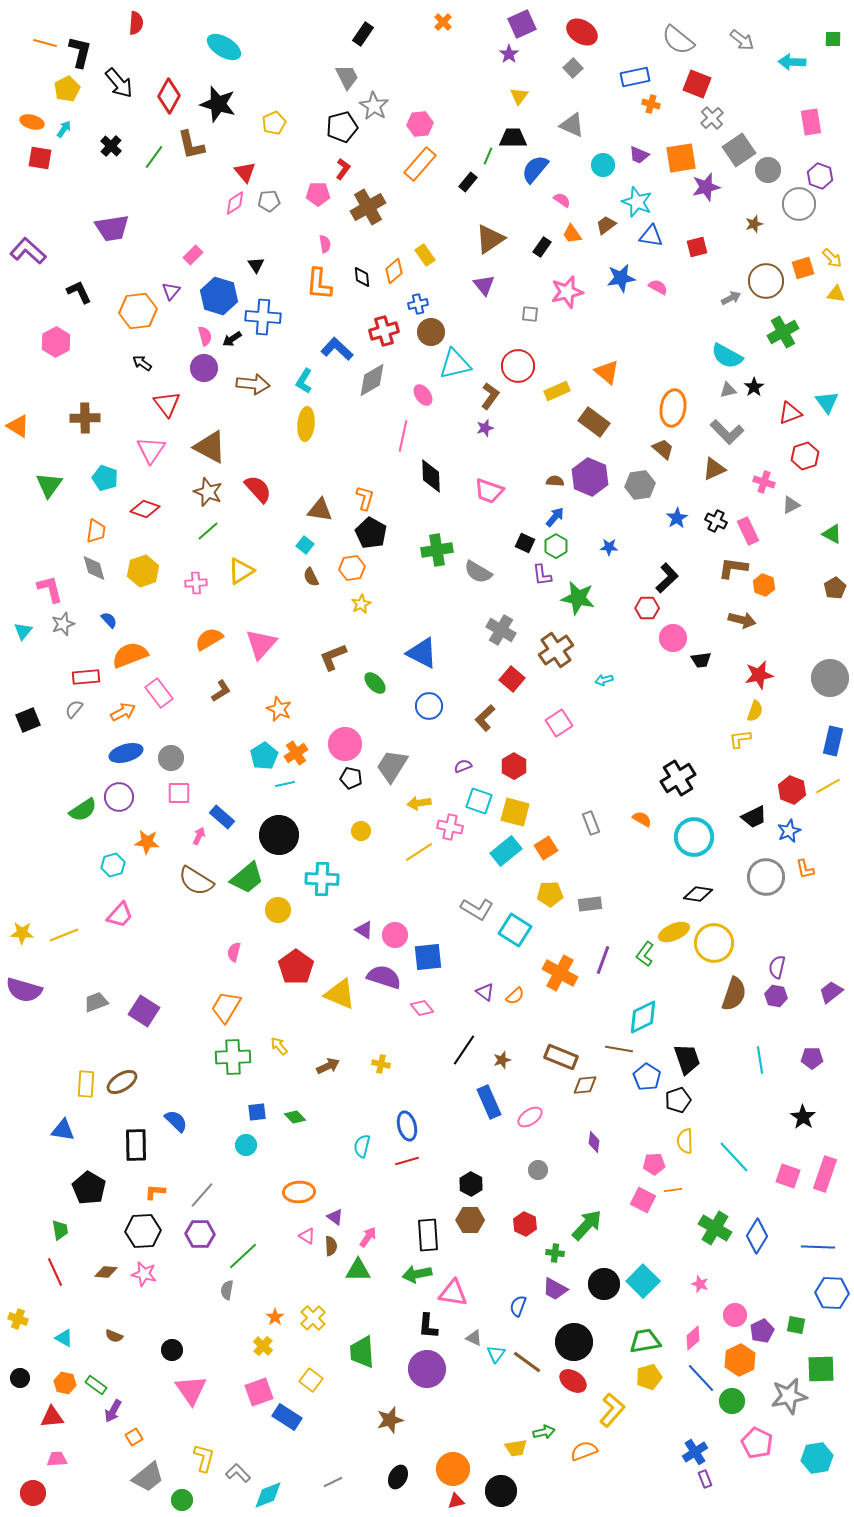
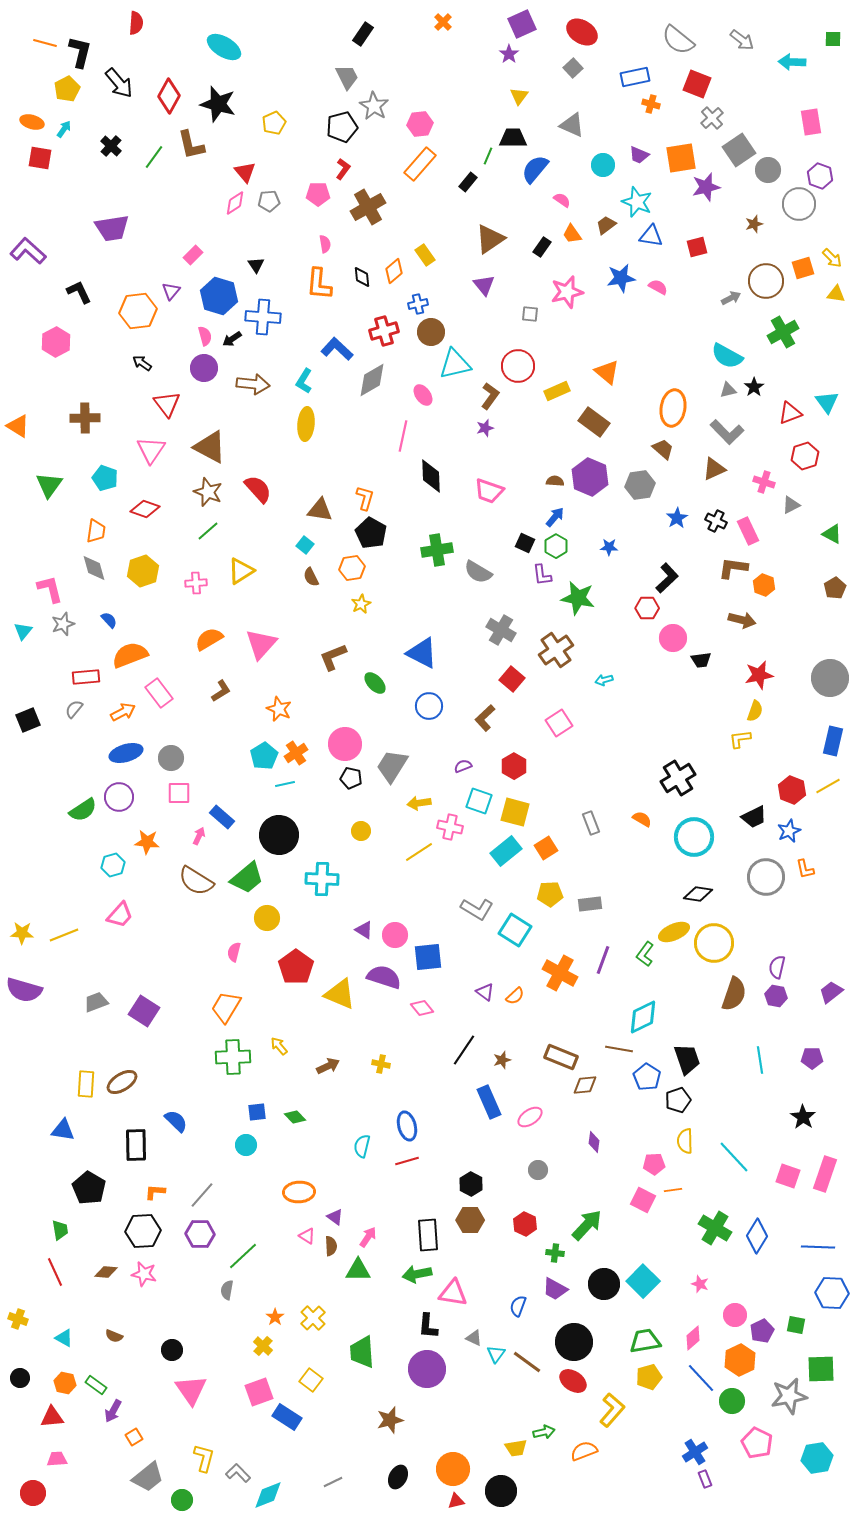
yellow circle at (278, 910): moved 11 px left, 8 px down
